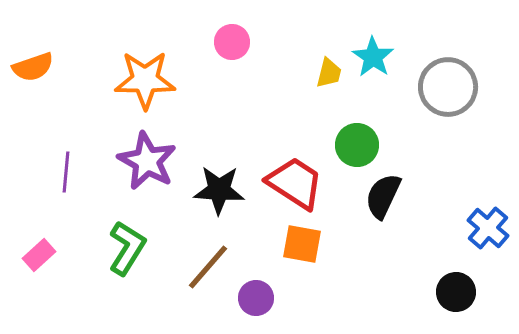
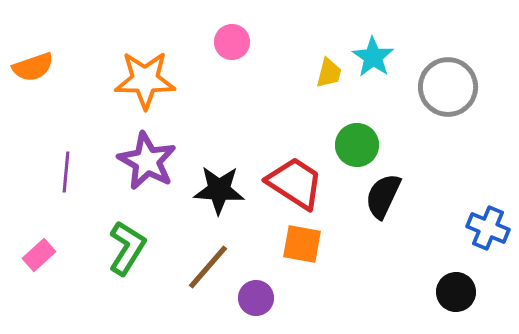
blue cross: rotated 18 degrees counterclockwise
